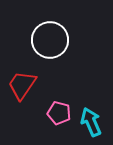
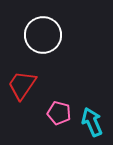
white circle: moved 7 px left, 5 px up
cyan arrow: moved 1 px right
